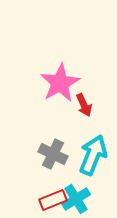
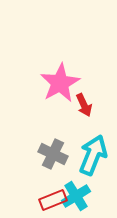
cyan cross: moved 3 px up
